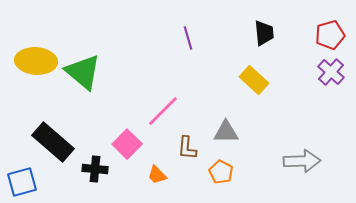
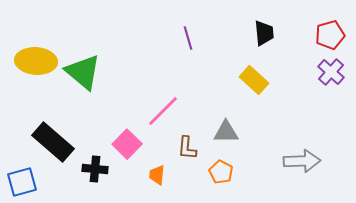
orange trapezoid: rotated 50 degrees clockwise
